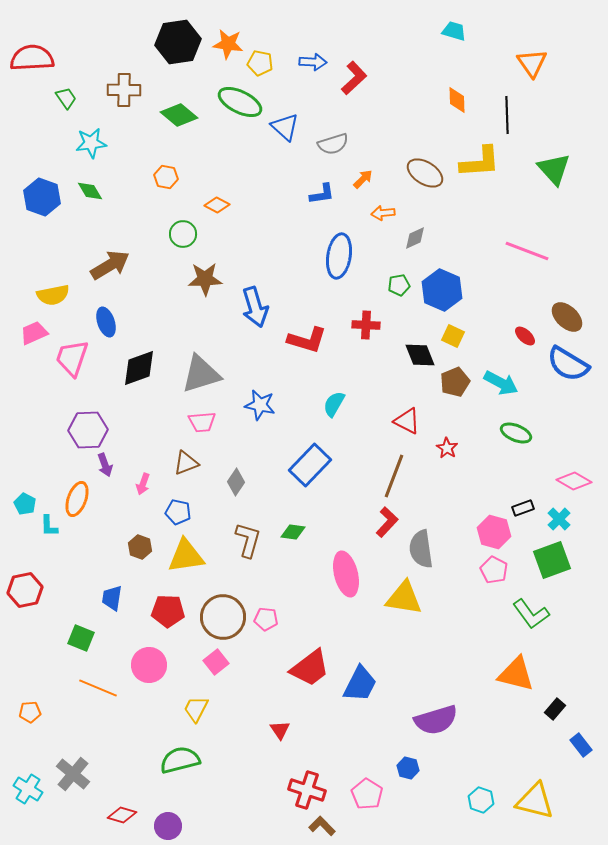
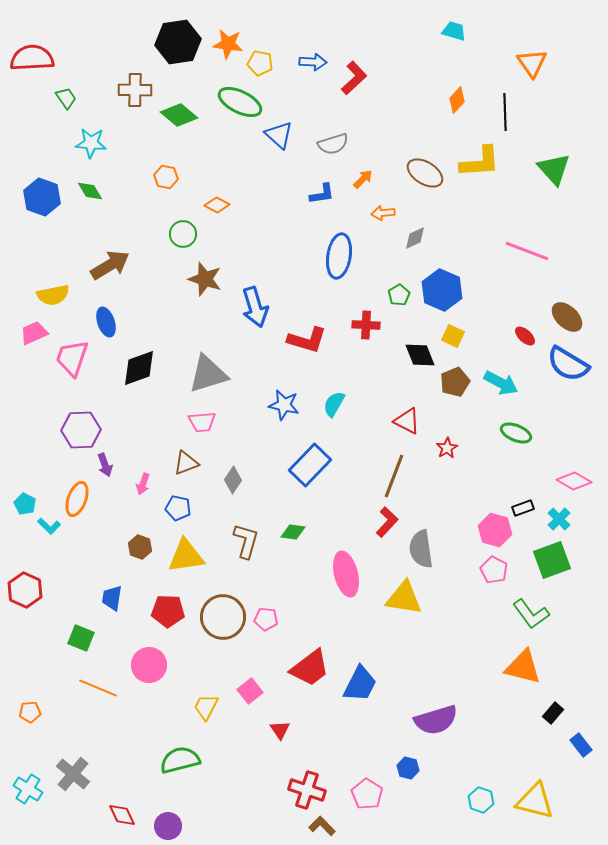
brown cross at (124, 90): moved 11 px right
orange diamond at (457, 100): rotated 44 degrees clockwise
black line at (507, 115): moved 2 px left, 3 px up
blue triangle at (285, 127): moved 6 px left, 8 px down
cyan star at (91, 143): rotated 12 degrees clockwise
brown star at (205, 279): rotated 20 degrees clockwise
green pentagon at (399, 285): moved 10 px down; rotated 20 degrees counterclockwise
gray triangle at (201, 374): moved 7 px right
blue star at (260, 405): moved 24 px right
purple hexagon at (88, 430): moved 7 px left
red star at (447, 448): rotated 10 degrees clockwise
gray diamond at (236, 482): moved 3 px left, 2 px up
blue pentagon at (178, 512): moved 4 px up
cyan L-shape at (49, 526): rotated 45 degrees counterclockwise
pink hexagon at (494, 532): moved 1 px right, 2 px up
brown L-shape at (248, 540): moved 2 px left, 1 px down
red hexagon at (25, 590): rotated 24 degrees counterclockwise
pink square at (216, 662): moved 34 px right, 29 px down
orange triangle at (516, 674): moved 7 px right, 7 px up
yellow trapezoid at (196, 709): moved 10 px right, 2 px up
black rectangle at (555, 709): moved 2 px left, 4 px down
red diamond at (122, 815): rotated 48 degrees clockwise
